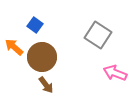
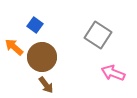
pink arrow: moved 2 px left
